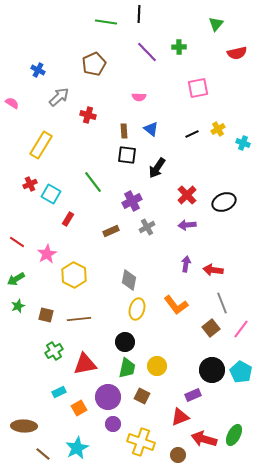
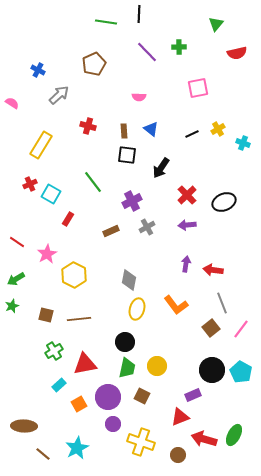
gray arrow at (59, 97): moved 2 px up
red cross at (88, 115): moved 11 px down
black arrow at (157, 168): moved 4 px right
green star at (18, 306): moved 6 px left
cyan rectangle at (59, 392): moved 7 px up; rotated 16 degrees counterclockwise
orange square at (79, 408): moved 4 px up
